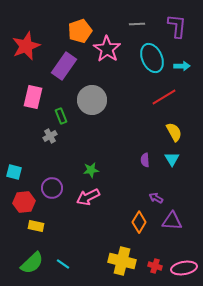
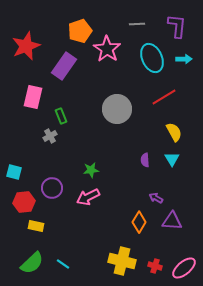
cyan arrow: moved 2 px right, 7 px up
gray circle: moved 25 px right, 9 px down
pink ellipse: rotated 30 degrees counterclockwise
